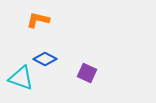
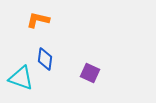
blue diamond: rotated 70 degrees clockwise
purple square: moved 3 px right
